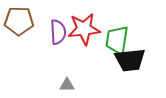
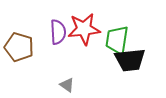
brown pentagon: moved 26 px down; rotated 16 degrees clockwise
gray triangle: rotated 35 degrees clockwise
